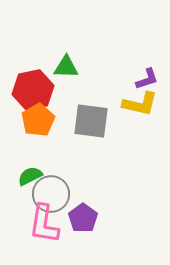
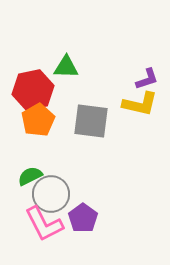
pink L-shape: rotated 36 degrees counterclockwise
